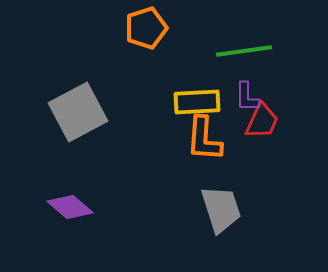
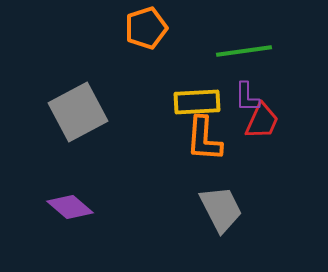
gray trapezoid: rotated 9 degrees counterclockwise
